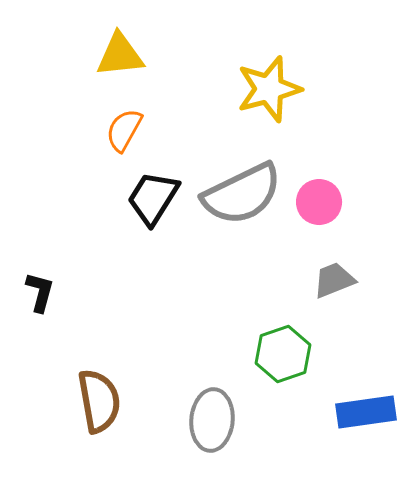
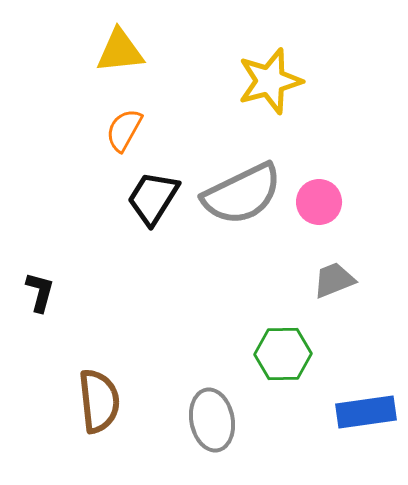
yellow triangle: moved 4 px up
yellow star: moved 1 px right, 8 px up
green hexagon: rotated 18 degrees clockwise
brown semicircle: rotated 4 degrees clockwise
gray ellipse: rotated 16 degrees counterclockwise
